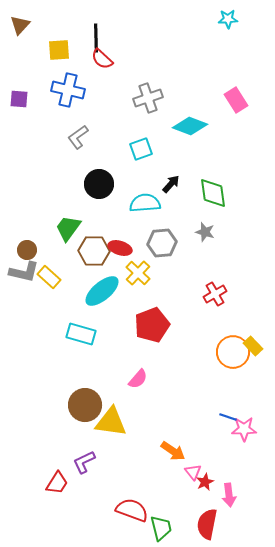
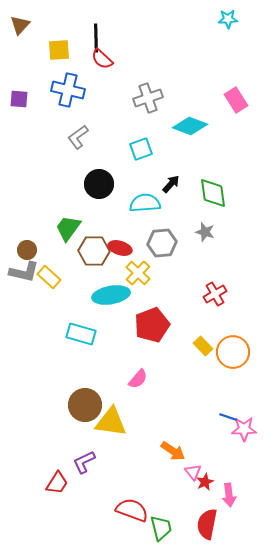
cyan ellipse at (102, 291): moved 9 px right, 4 px down; rotated 30 degrees clockwise
yellow rectangle at (253, 346): moved 50 px left
